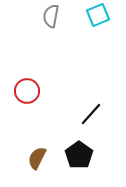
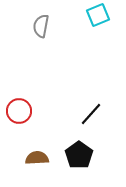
gray semicircle: moved 10 px left, 10 px down
red circle: moved 8 px left, 20 px down
brown semicircle: rotated 60 degrees clockwise
